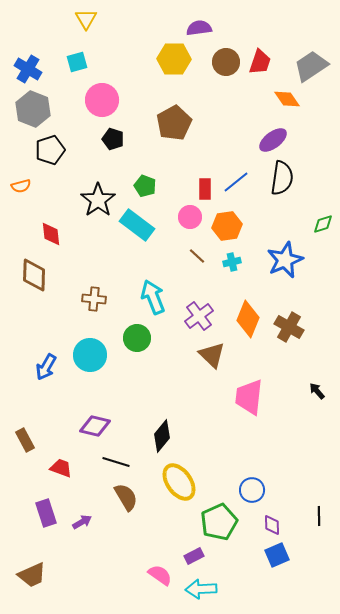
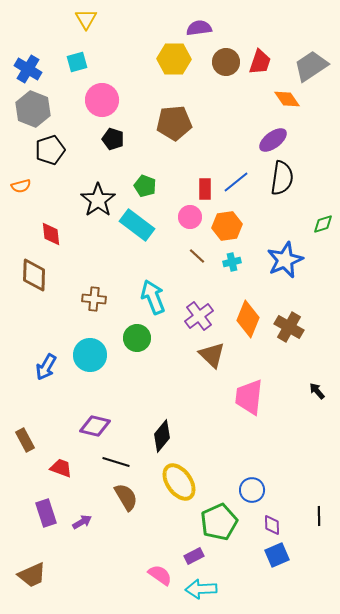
brown pentagon at (174, 123): rotated 24 degrees clockwise
